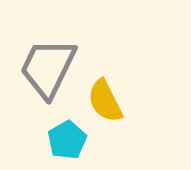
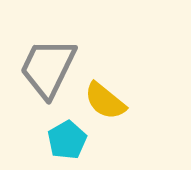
yellow semicircle: rotated 24 degrees counterclockwise
